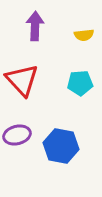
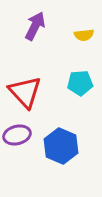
purple arrow: rotated 24 degrees clockwise
red triangle: moved 3 px right, 12 px down
blue hexagon: rotated 12 degrees clockwise
